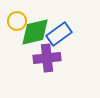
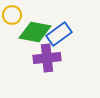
yellow circle: moved 5 px left, 6 px up
green diamond: rotated 24 degrees clockwise
